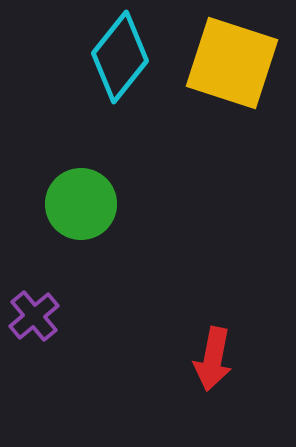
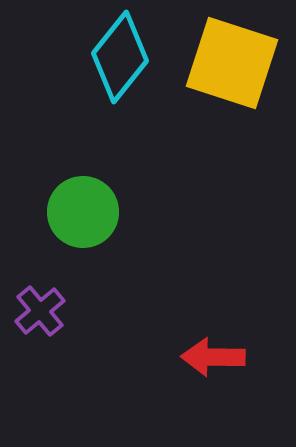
green circle: moved 2 px right, 8 px down
purple cross: moved 6 px right, 5 px up
red arrow: moved 2 px up; rotated 80 degrees clockwise
